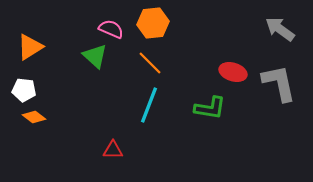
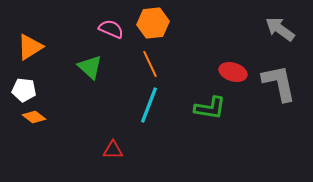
green triangle: moved 5 px left, 11 px down
orange line: moved 1 px down; rotated 20 degrees clockwise
